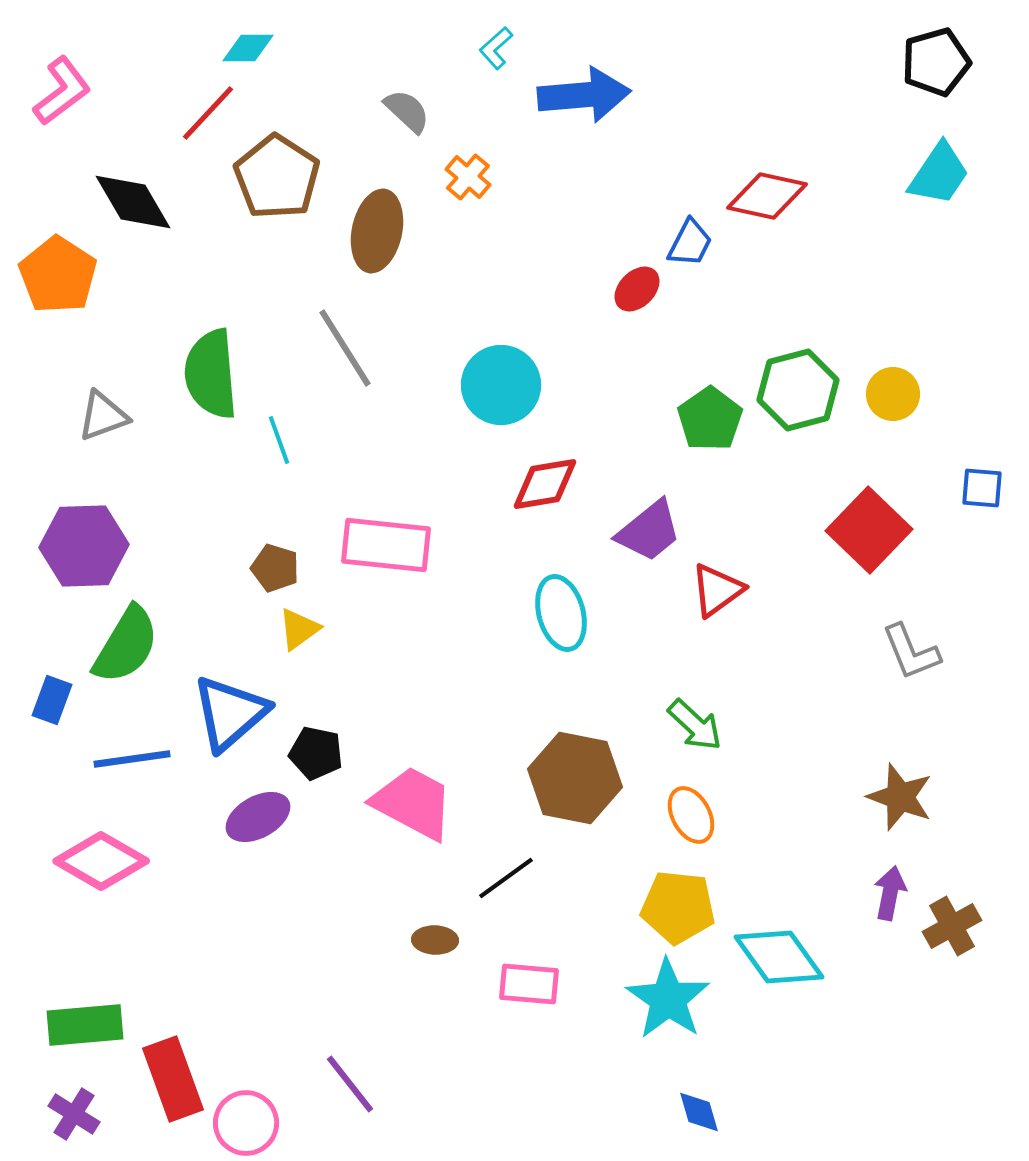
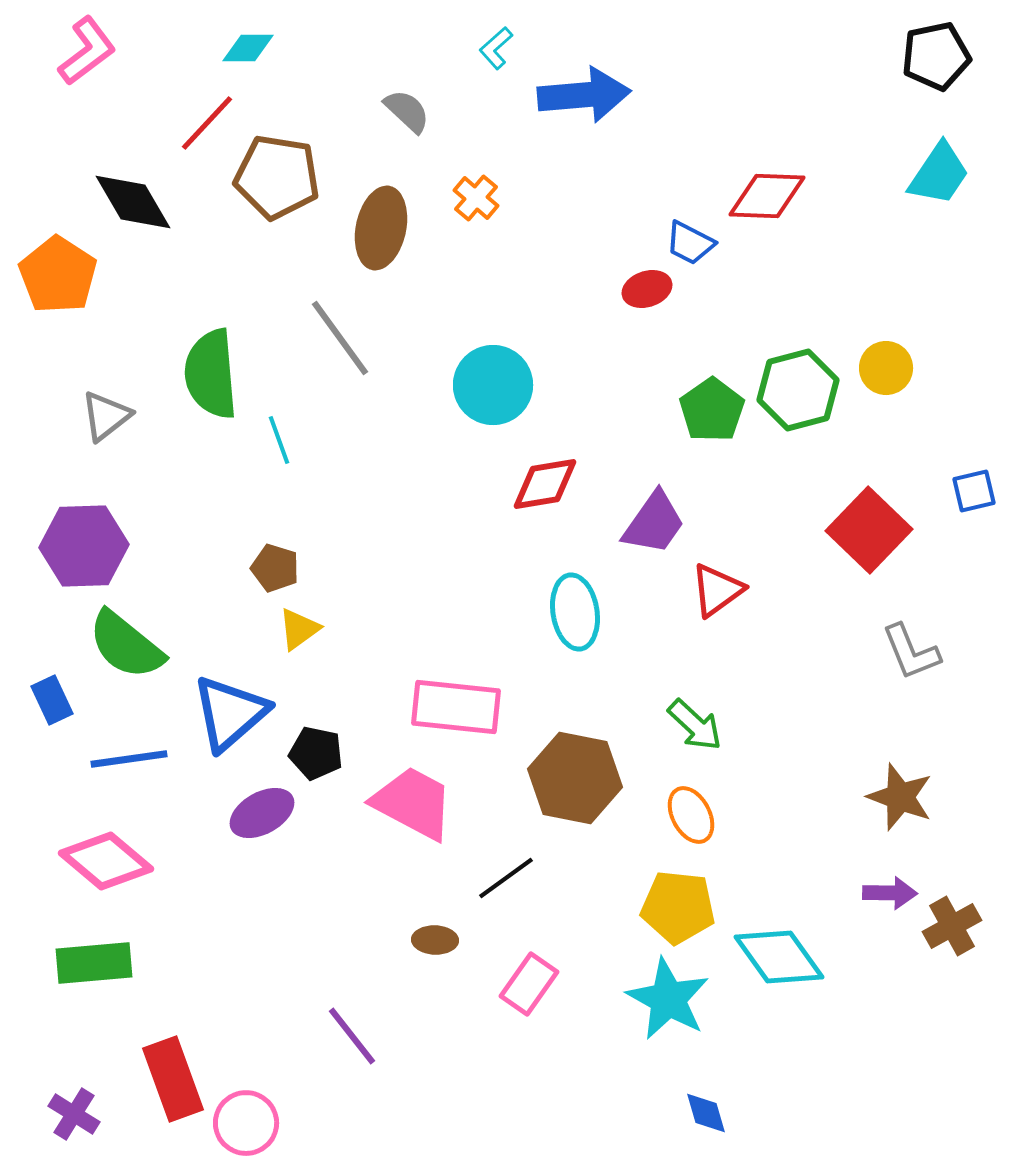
black pentagon at (936, 62): moved 6 px up; rotated 4 degrees clockwise
pink L-shape at (62, 91): moved 25 px right, 40 px up
red line at (208, 113): moved 1 px left, 10 px down
brown pentagon at (277, 177): rotated 24 degrees counterclockwise
orange cross at (468, 177): moved 8 px right, 21 px down
red diamond at (767, 196): rotated 10 degrees counterclockwise
brown ellipse at (377, 231): moved 4 px right, 3 px up
blue trapezoid at (690, 243): rotated 90 degrees clockwise
red ellipse at (637, 289): moved 10 px right; rotated 27 degrees clockwise
gray line at (345, 348): moved 5 px left, 10 px up; rotated 4 degrees counterclockwise
cyan circle at (501, 385): moved 8 px left
yellow circle at (893, 394): moved 7 px left, 26 px up
gray triangle at (103, 416): moved 3 px right; rotated 18 degrees counterclockwise
green pentagon at (710, 419): moved 2 px right, 9 px up
blue square at (982, 488): moved 8 px left, 3 px down; rotated 18 degrees counterclockwise
purple trapezoid at (649, 531): moved 5 px right, 8 px up; rotated 16 degrees counterclockwise
pink rectangle at (386, 545): moved 70 px right, 162 px down
cyan ellipse at (561, 613): moved 14 px right, 1 px up; rotated 6 degrees clockwise
green semicircle at (126, 645): rotated 98 degrees clockwise
blue rectangle at (52, 700): rotated 45 degrees counterclockwise
blue line at (132, 759): moved 3 px left
purple ellipse at (258, 817): moved 4 px right, 4 px up
pink diamond at (101, 861): moved 5 px right; rotated 10 degrees clockwise
purple arrow at (890, 893): rotated 80 degrees clockwise
pink rectangle at (529, 984): rotated 60 degrees counterclockwise
cyan star at (668, 999): rotated 6 degrees counterclockwise
green rectangle at (85, 1025): moved 9 px right, 62 px up
purple line at (350, 1084): moved 2 px right, 48 px up
blue diamond at (699, 1112): moved 7 px right, 1 px down
